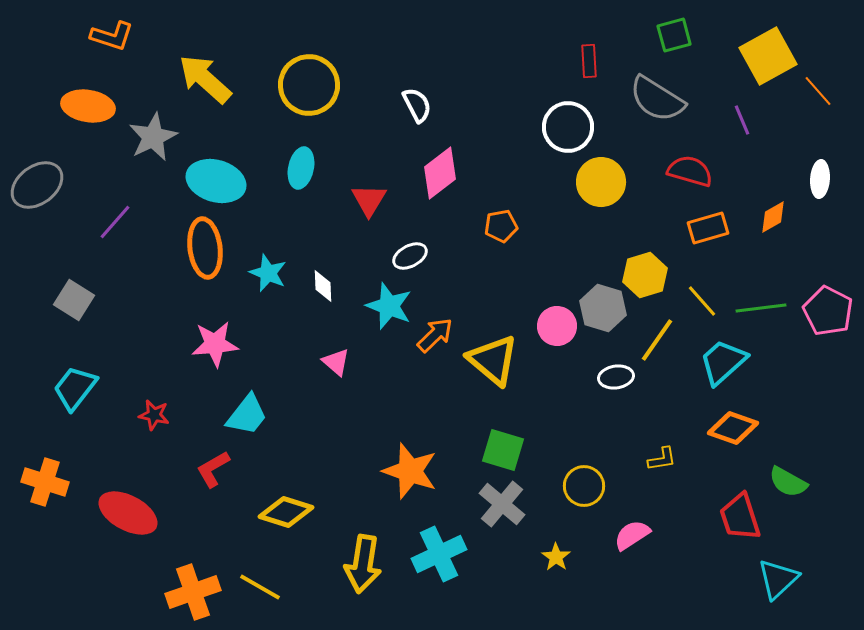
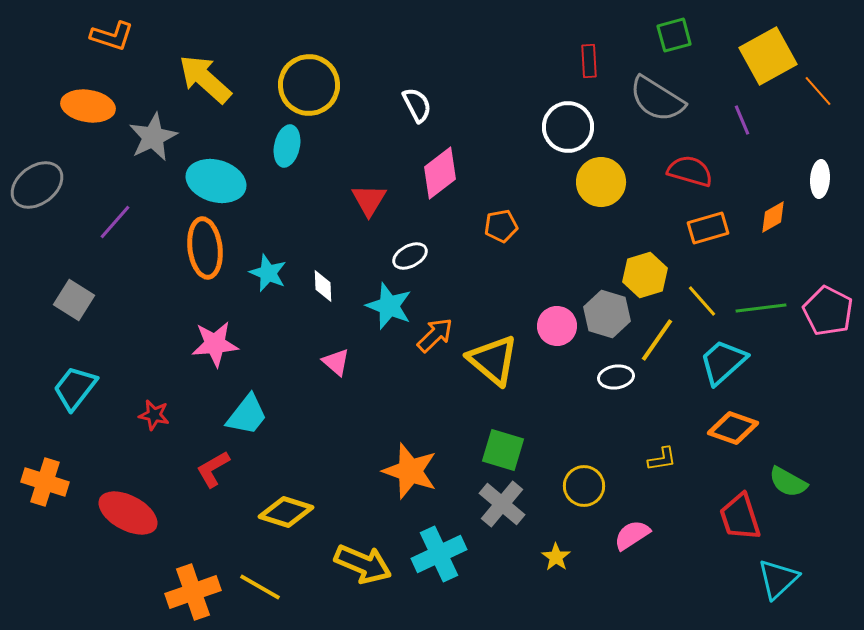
cyan ellipse at (301, 168): moved 14 px left, 22 px up
gray hexagon at (603, 308): moved 4 px right, 6 px down
yellow arrow at (363, 564): rotated 76 degrees counterclockwise
